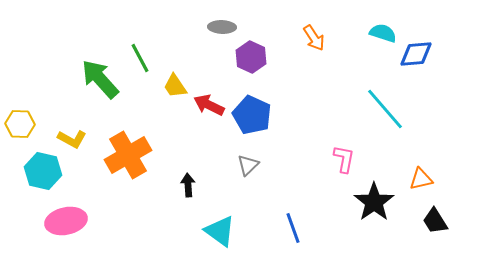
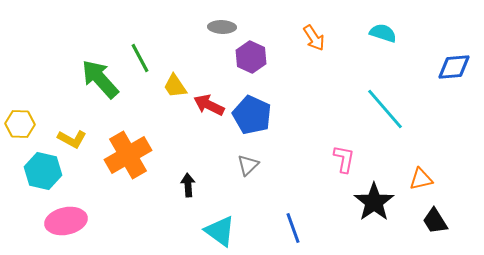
blue diamond: moved 38 px right, 13 px down
